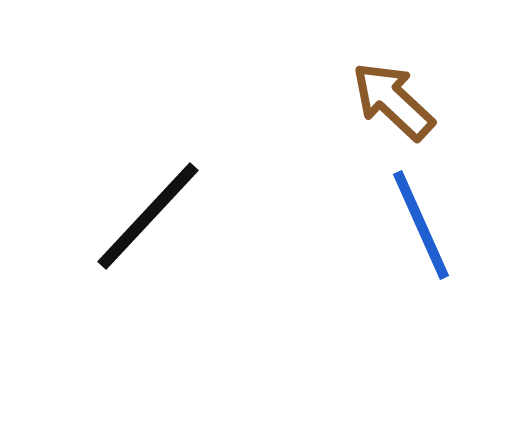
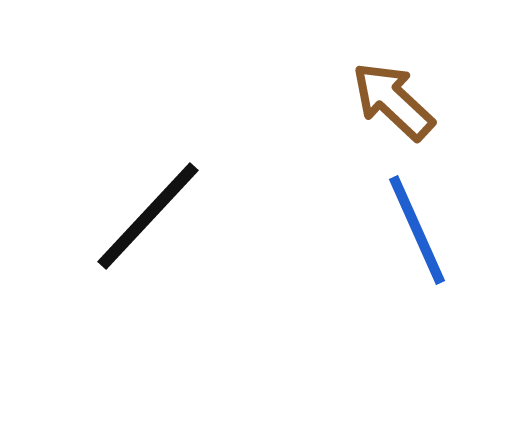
blue line: moved 4 px left, 5 px down
